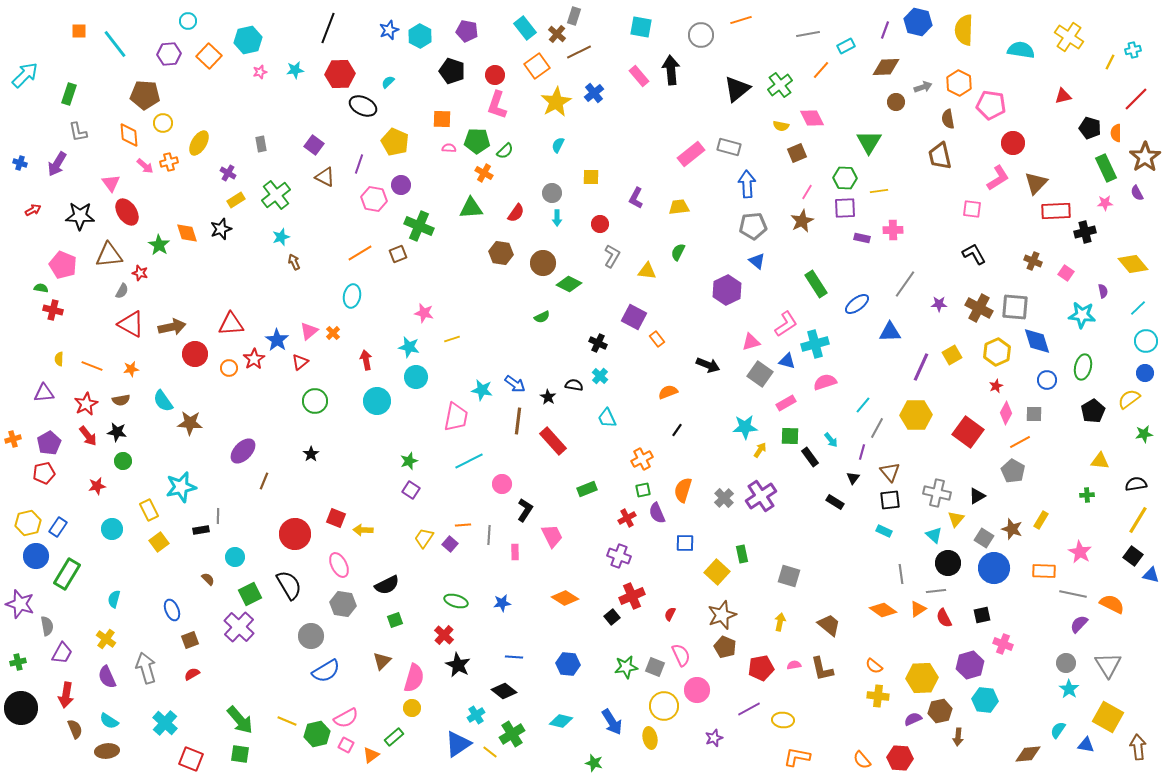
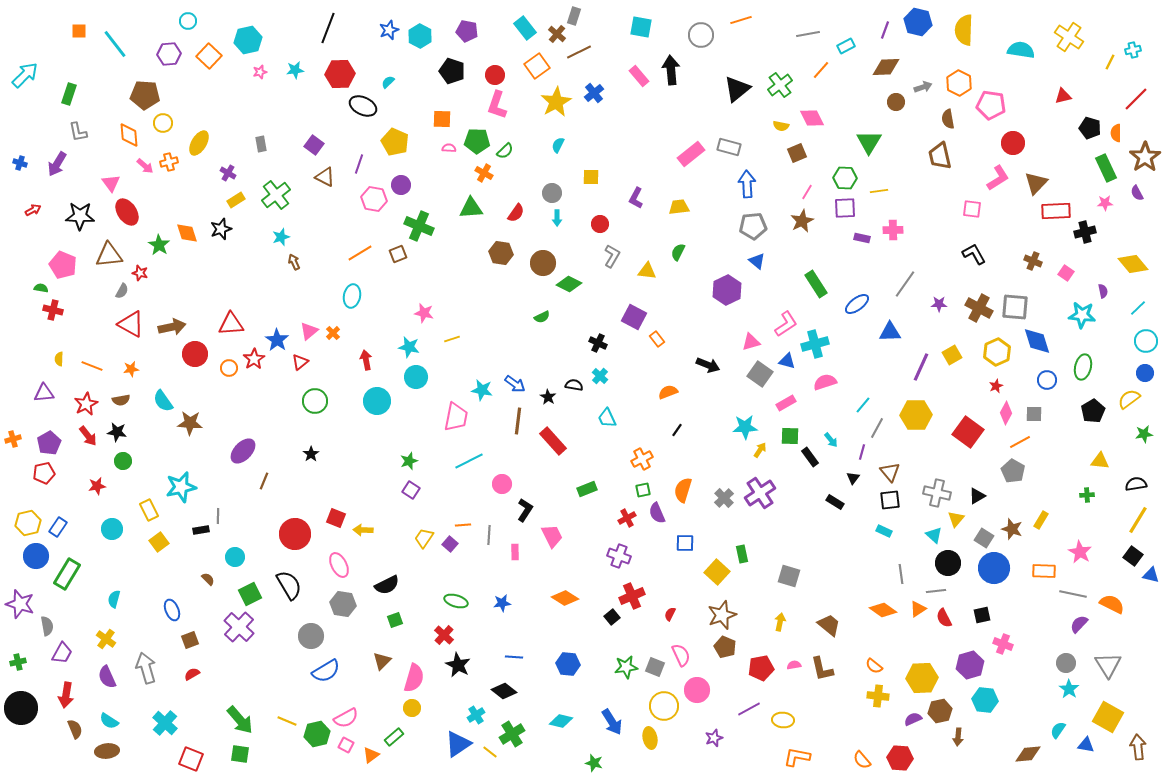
purple cross at (761, 496): moved 1 px left, 3 px up
